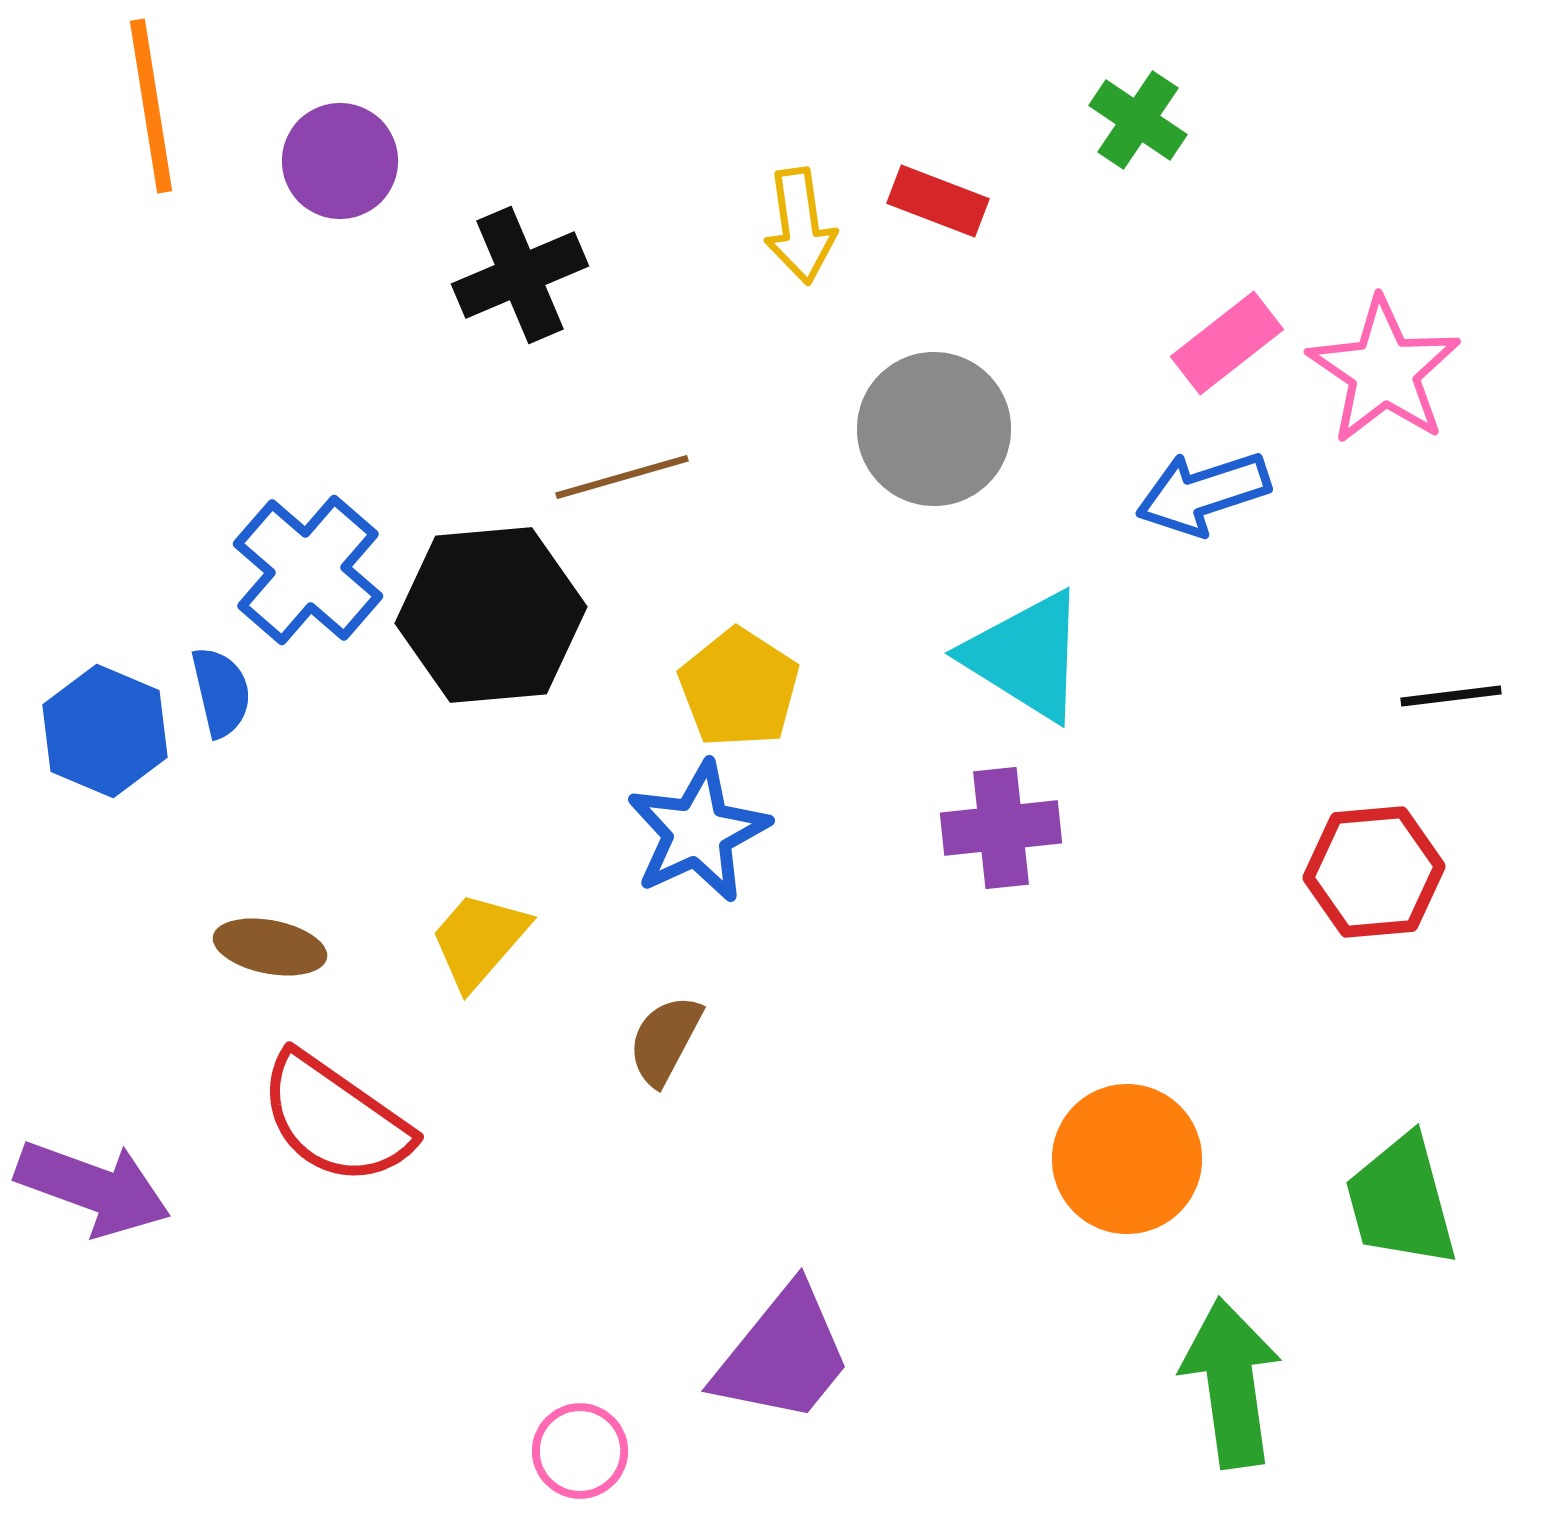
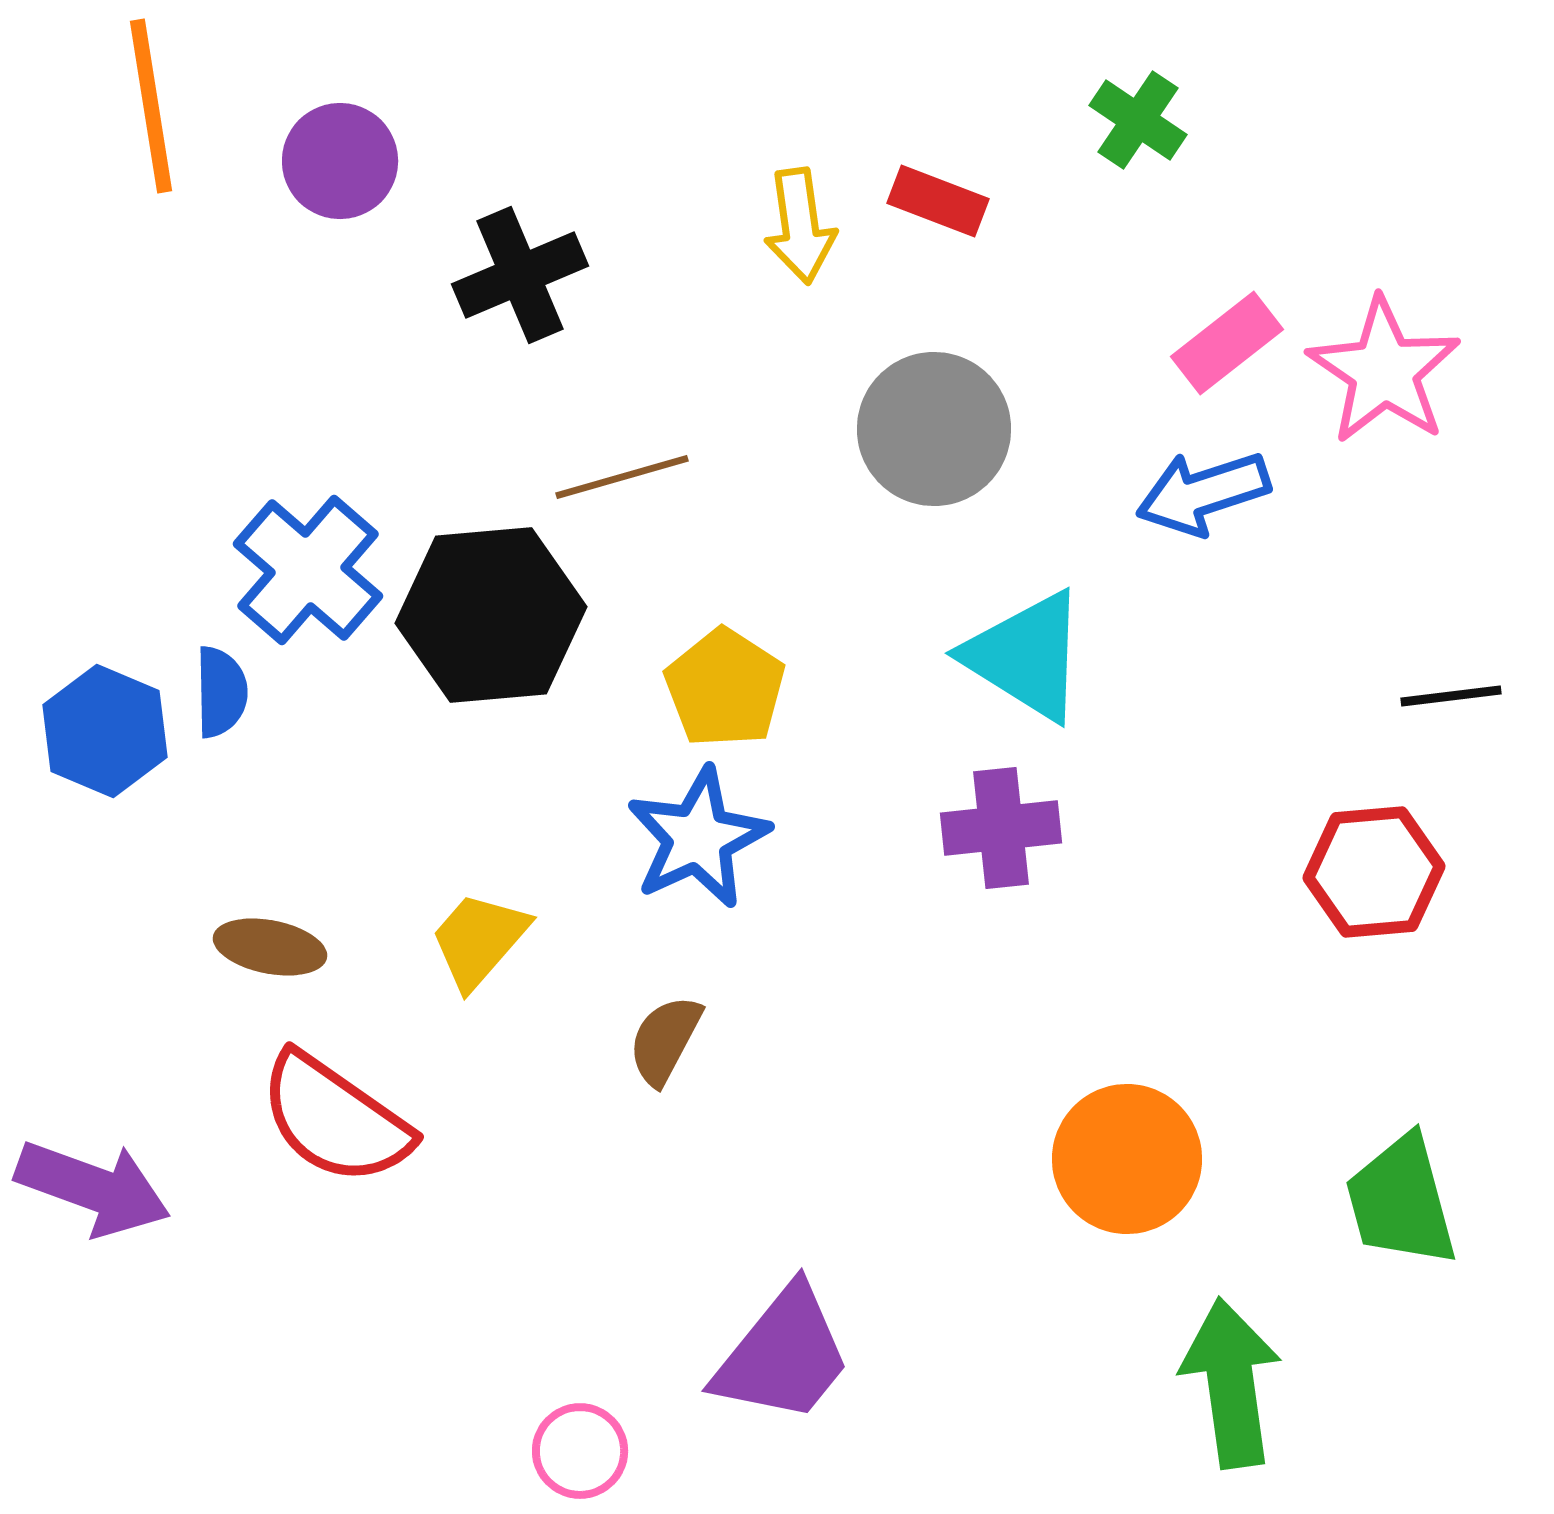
yellow pentagon: moved 14 px left
blue semicircle: rotated 12 degrees clockwise
blue star: moved 6 px down
